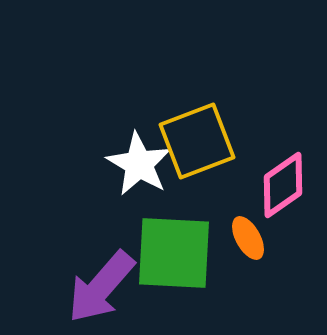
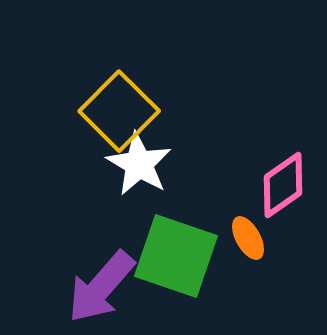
yellow square: moved 78 px left, 30 px up; rotated 24 degrees counterclockwise
green square: moved 2 px right, 3 px down; rotated 16 degrees clockwise
